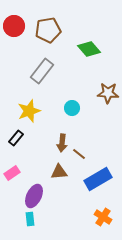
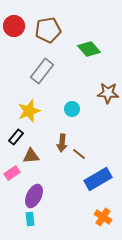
cyan circle: moved 1 px down
black rectangle: moved 1 px up
brown triangle: moved 28 px left, 16 px up
